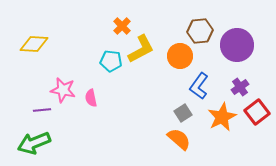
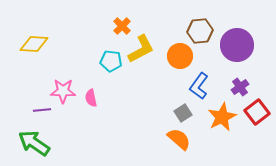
pink star: moved 1 px down; rotated 10 degrees counterclockwise
green arrow: rotated 56 degrees clockwise
